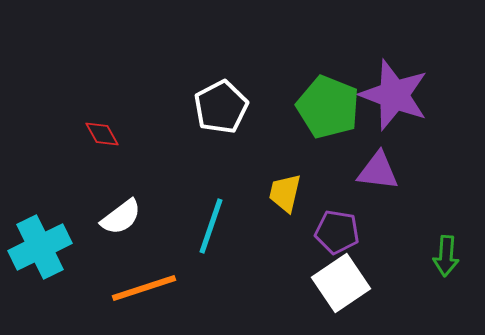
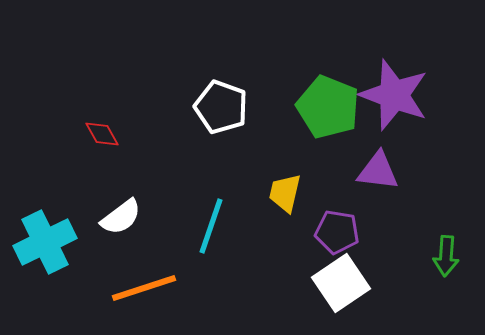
white pentagon: rotated 24 degrees counterclockwise
cyan cross: moved 5 px right, 5 px up
